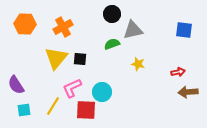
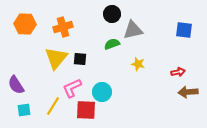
orange cross: rotated 12 degrees clockwise
